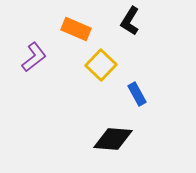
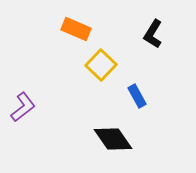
black L-shape: moved 23 px right, 13 px down
purple L-shape: moved 11 px left, 50 px down
blue rectangle: moved 2 px down
black diamond: rotated 51 degrees clockwise
